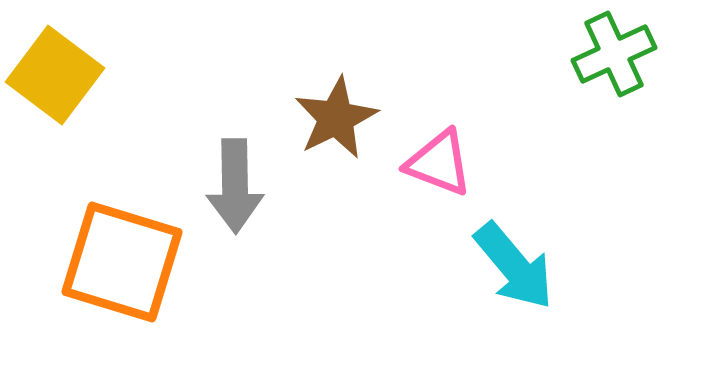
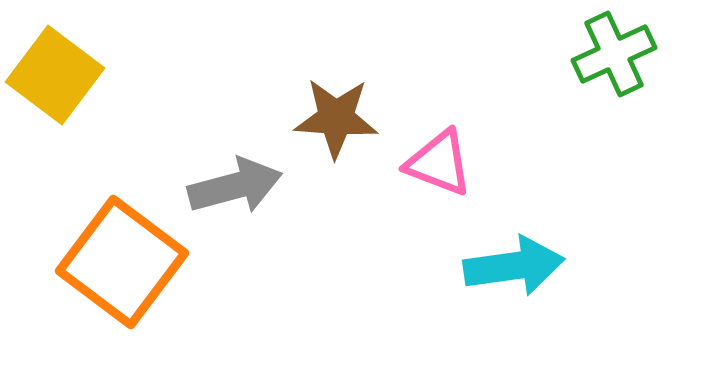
brown star: rotated 30 degrees clockwise
gray arrow: rotated 104 degrees counterclockwise
orange square: rotated 20 degrees clockwise
cyan arrow: rotated 58 degrees counterclockwise
